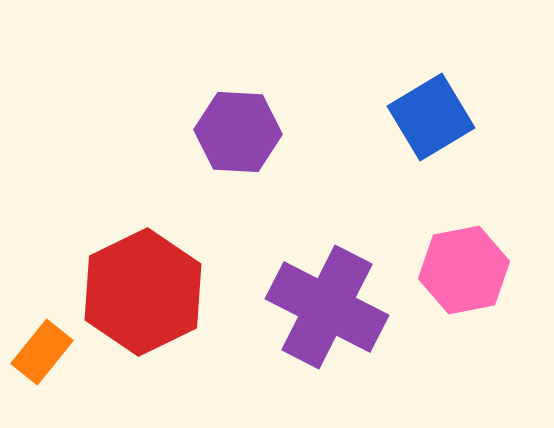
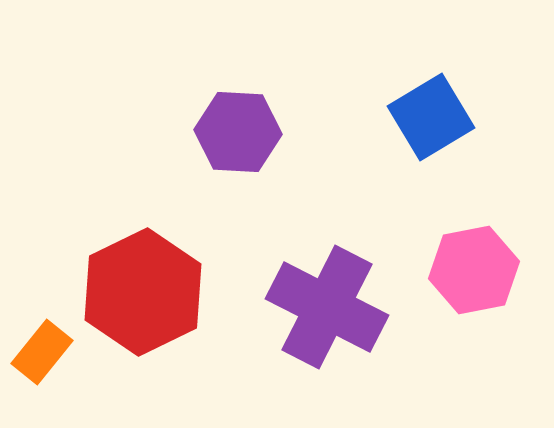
pink hexagon: moved 10 px right
